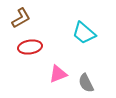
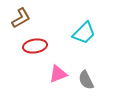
cyan trapezoid: rotated 85 degrees counterclockwise
red ellipse: moved 5 px right, 1 px up
gray semicircle: moved 3 px up
